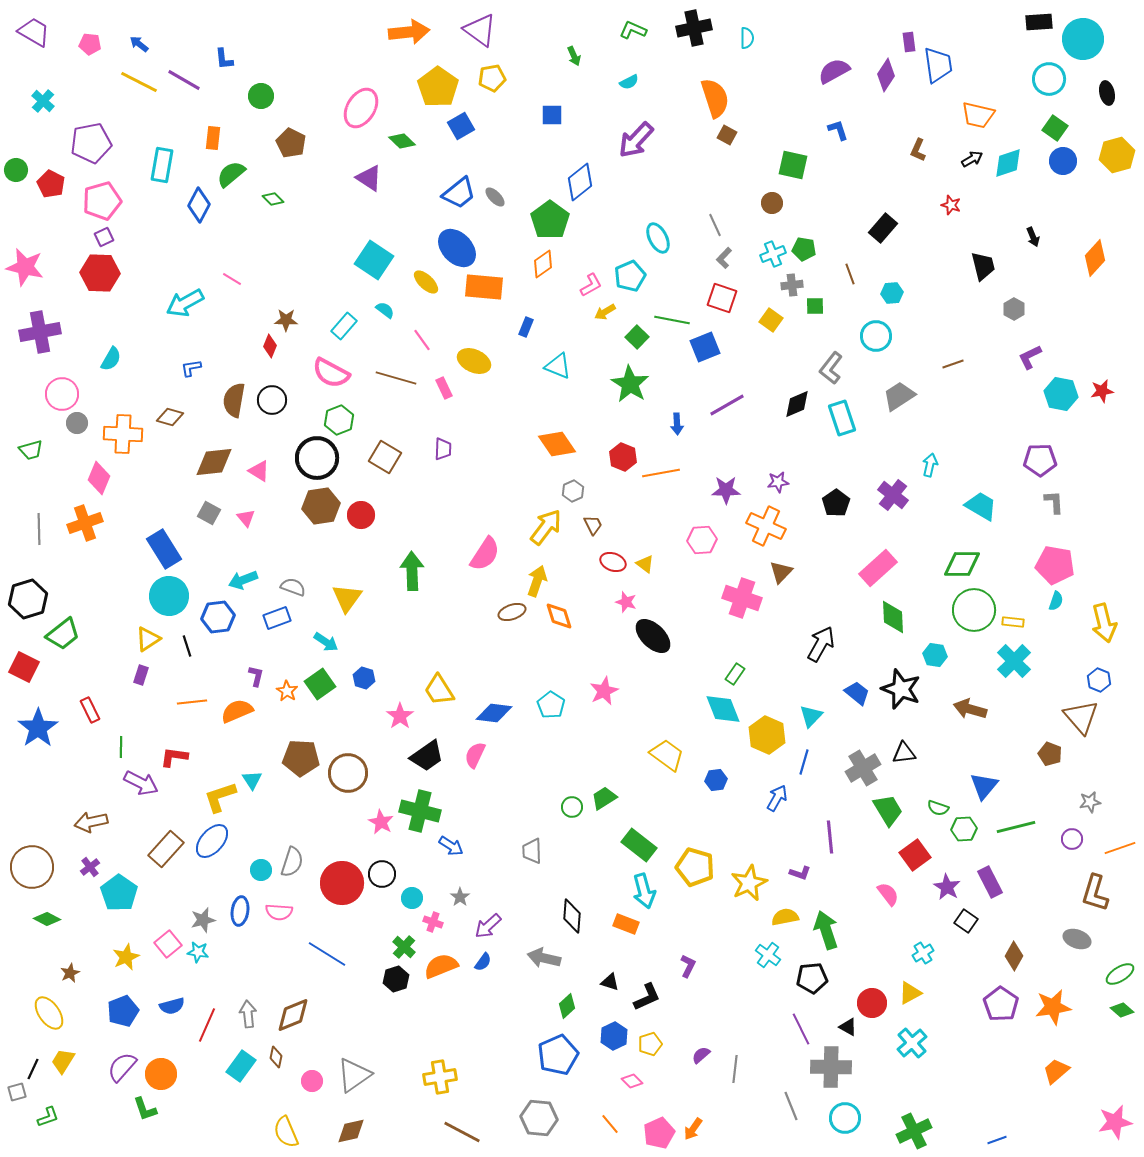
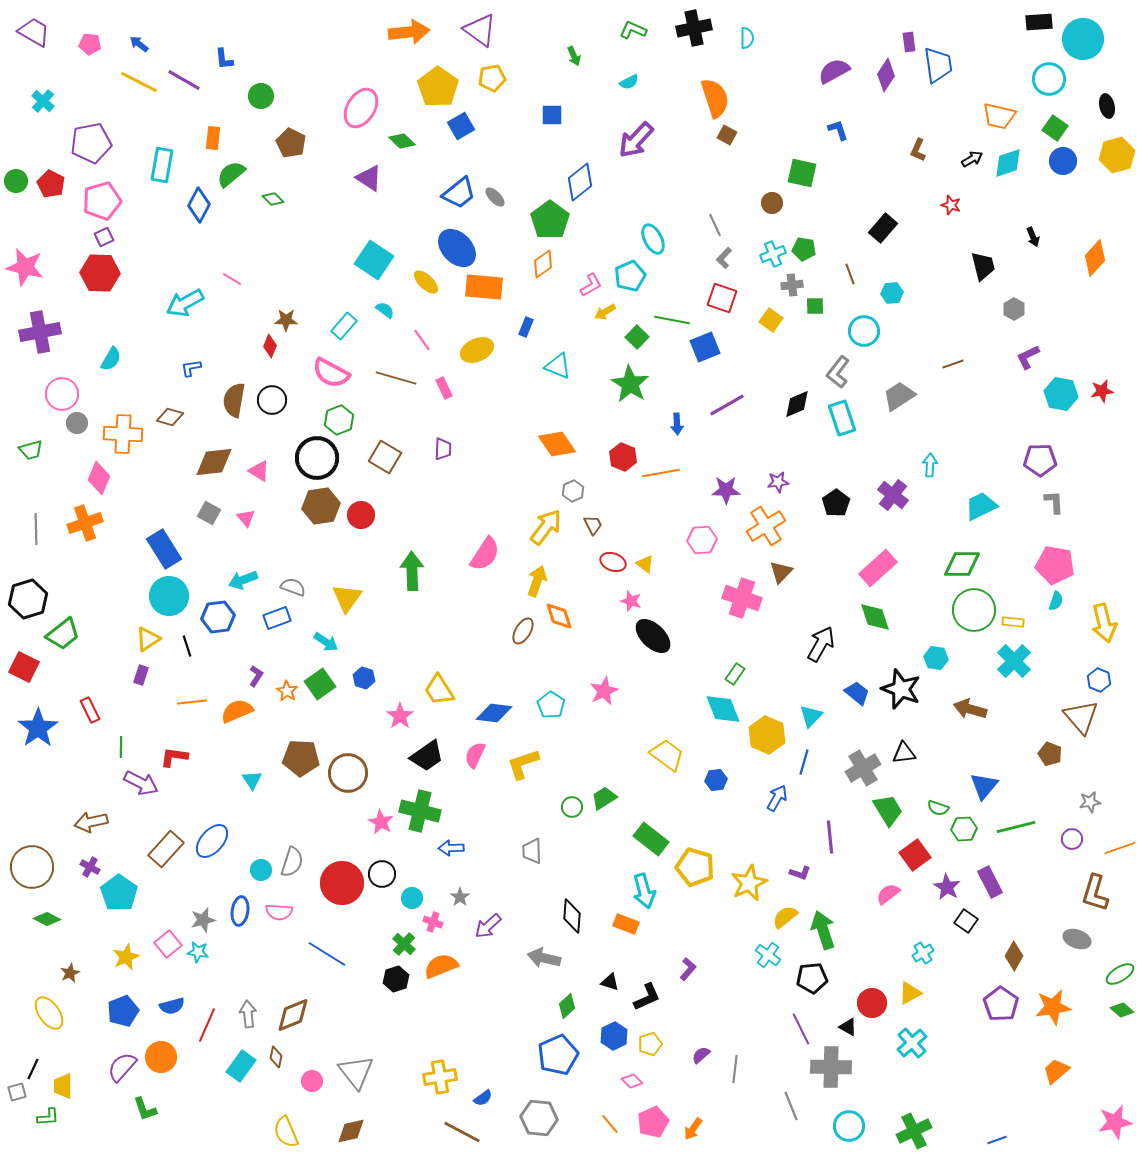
black ellipse at (1107, 93): moved 13 px down
orange trapezoid at (978, 115): moved 21 px right, 1 px down
green square at (793, 165): moved 9 px right, 8 px down
green circle at (16, 170): moved 11 px down
cyan ellipse at (658, 238): moved 5 px left, 1 px down
cyan circle at (876, 336): moved 12 px left, 5 px up
purple L-shape at (1030, 357): moved 2 px left
yellow ellipse at (474, 361): moved 3 px right, 11 px up; rotated 48 degrees counterclockwise
gray L-shape at (831, 368): moved 7 px right, 4 px down
cyan arrow at (930, 465): rotated 10 degrees counterclockwise
cyan trapezoid at (981, 506): rotated 56 degrees counterclockwise
orange cross at (766, 526): rotated 33 degrees clockwise
gray line at (39, 529): moved 3 px left
pink star at (626, 602): moved 5 px right, 1 px up
brown ellipse at (512, 612): moved 11 px right, 19 px down; rotated 40 degrees counterclockwise
green diamond at (893, 617): moved 18 px left; rotated 16 degrees counterclockwise
cyan hexagon at (935, 655): moved 1 px right, 3 px down
purple L-shape at (256, 676): rotated 20 degrees clockwise
yellow L-shape at (220, 797): moved 303 px right, 33 px up
green rectangle at (639, 845): moved 12 px right, 6 px up
blue arrow at (451, 846): moved 2 px down; rotated 145 degrees clockwise
purple cross at (90, 867): rotated 24 degrees counterclockwise
pink semicircle at (888, 894): rotated 90 degrees counterclockwise
yellow semicircle at (785, 917): rotated 28 degrees counterclockwise
green arrow at (826, 930): moved 3 px left
green cross at (404, 947): moved 3 px up
blue semicircle at (483, 962): moved 136 px down; rotated 18 degrees clockwise
purple L-shape at (688, 966): moved 3 px down; rotated 15 degrees clockwise
yellow trapezoid at (63, 1061): moved 25 px down; rotated 32 degrees counterclockwise
orange circle at (161, 1074): moved 17 px up
gray triangle at (354, 1075): moved 2 px right, 3 px up; rotated 33 degrees counterclockwise
green L-shape at (48, 1117): rotated 15 degrees clockwise
cyan circle at (845, 1118): moved 4 px right, 8 px down
pink pentagon at (659, 1133): moved 6 px left, 11 px up
